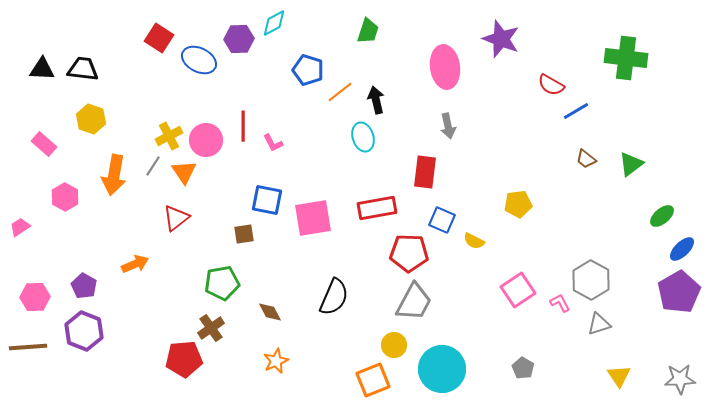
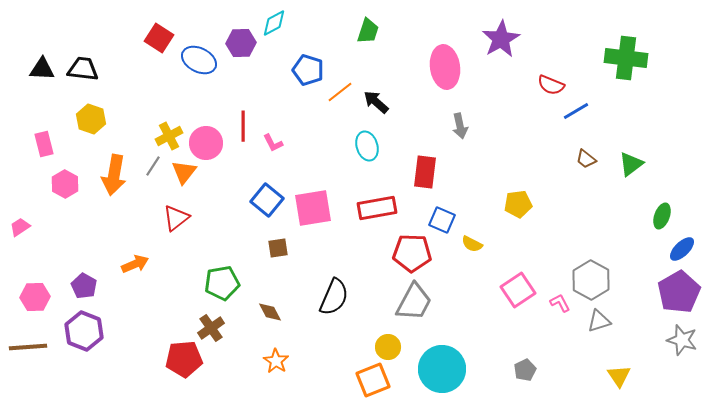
purple hexagon at (239, 39): moved 2 px right, 4 px down
purple star at (501, 39): rotated 21 degrees clockwise
red semicircle at (551, 85): rotated 8 degrees counterclockwise
black arrow at (376, 100): moved 2 px down; rotated 36 degrees counterclockwise
gray arrow at (448, 126): moved 12 px right
cyan ellipse at (363, 137): moved 4 px right, 9 px down
pink circle at (206, 140): moved 3 px down
pink rectangle at (44, 144): rotated 35 degrees clockwise
orange triangle at (184, 172): rotated 12 degrees clockwise
pink hexagon at (65, 197): moved 13 px up
blue square at (267, 200): rotated 28 degrees clockwise
green ellipse at (662, 216): rotated 30 degrees counterclockwise
pink square at (313, 218): moved 10 px up
brown square at (244, 234): moved 34 px right, 14 px down
yellow semicircle at (474, 241): moved 2 px left, 3 px down
red pentagon at (409, 253): moved 3 px right
gray triangle at (599, 324): moved 3 px up
yellow circle at (394, 345): moved 6 px left, 2 px down
orange star at (276, 361): rotated 15 degrees counterclockwise
gray pentagon at (523, 368): moved 2 px right, 2 px down; rotated 15 degrees clockwise
gray star at (680, 379): moved 2 px right, 39 px up; rotated 20 degrees clockwise
